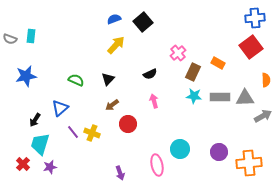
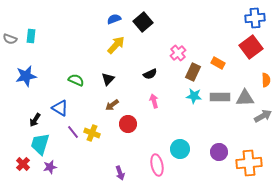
blue triangle: rotated 48 degrees counterclockwise
